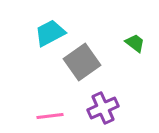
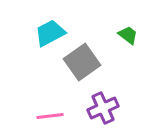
green trapezoid: moved 7 px left, 8 px up
